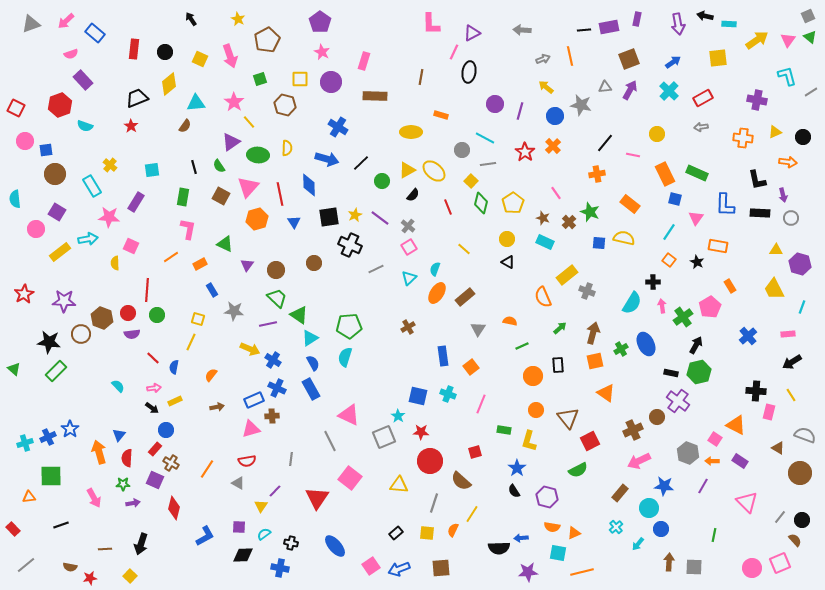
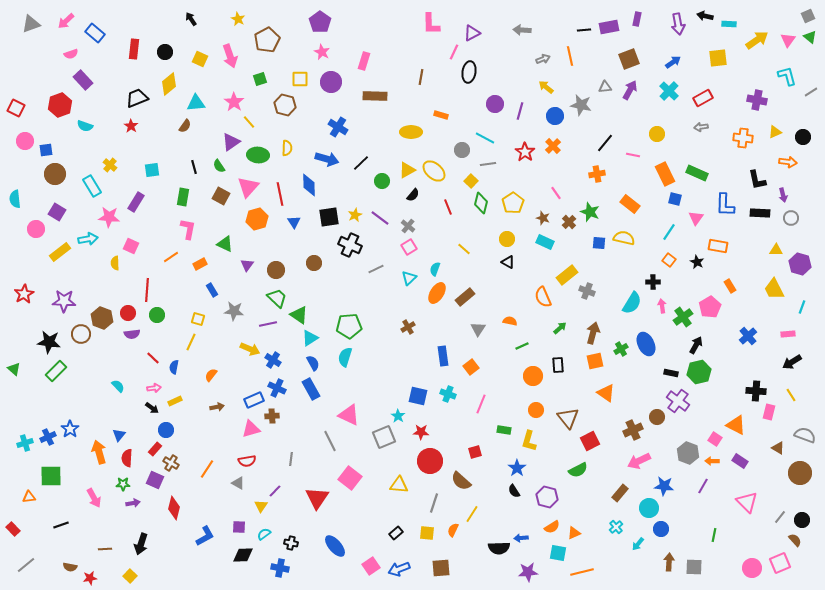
orange semicircle at (552, 527): rotated 42 degrees counterclockwise
